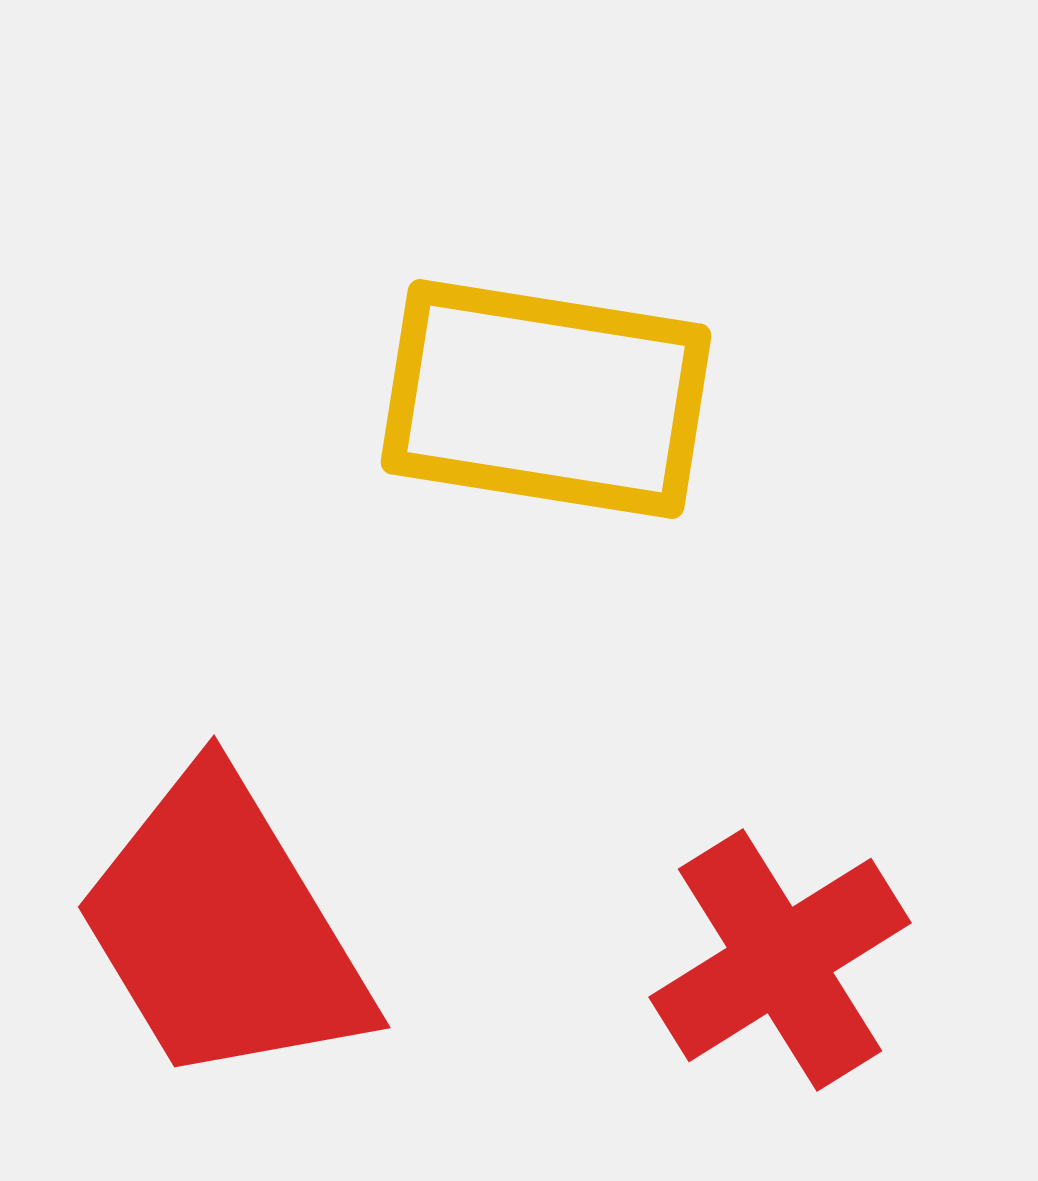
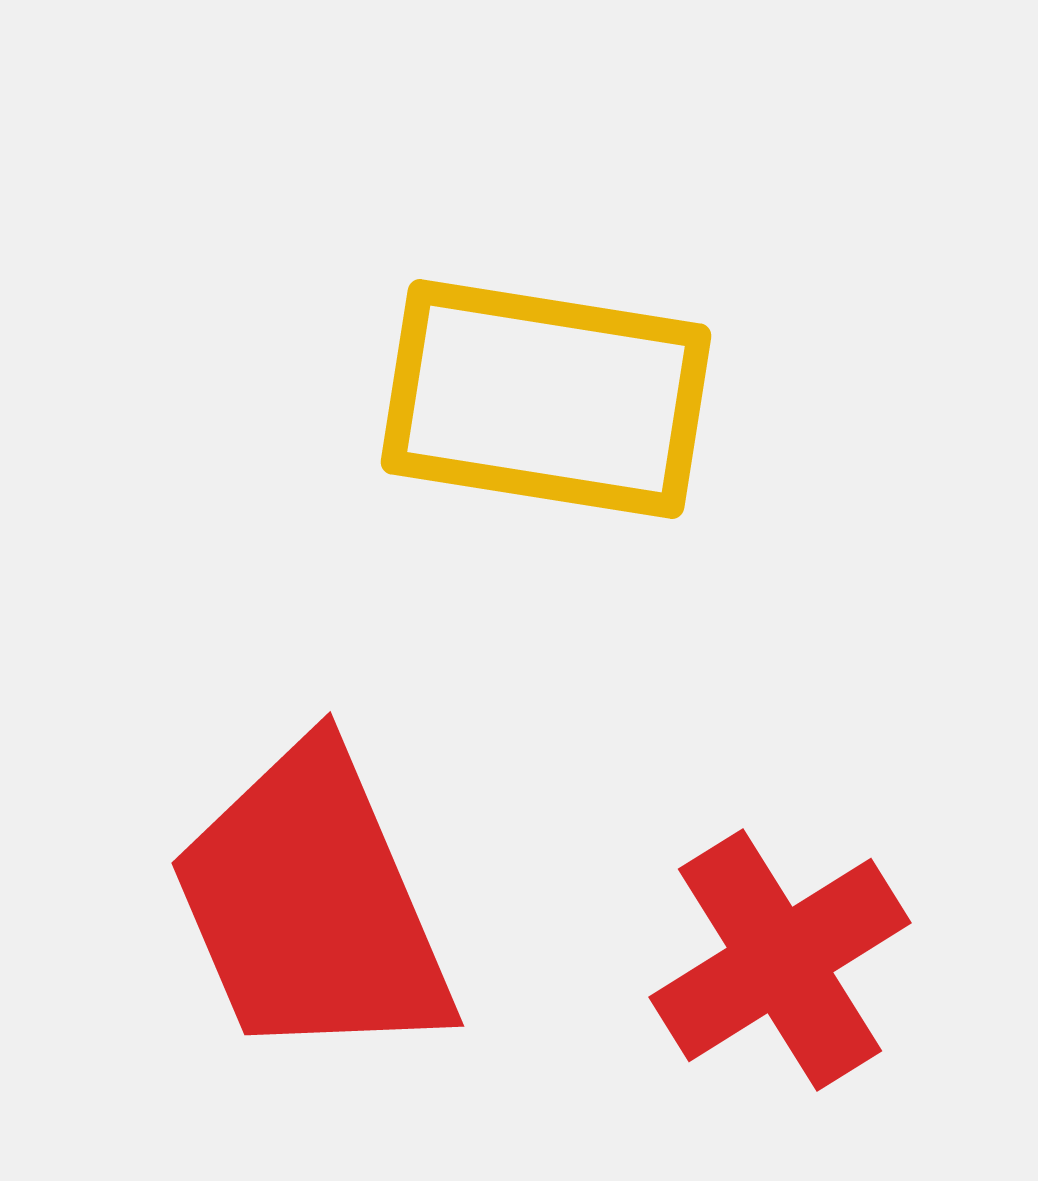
red trapezoid: moved 89 px right, 24 px up; rotated 8 degrees clockwise
